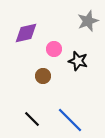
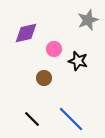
gray star: moved 1 px up
brown circle: moved 1 px right, 2 px down
blue line: moved 1 px right, 1 px up
